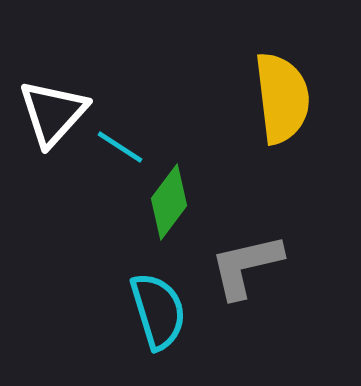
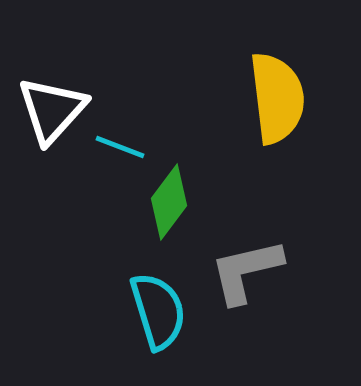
yellow semicircle: moved 5 px left
white triangle: moved 1 px left, 3 px up
cyan line: rotated 12 degrees counterclockwise
gray L-shape: moved 5 px down
